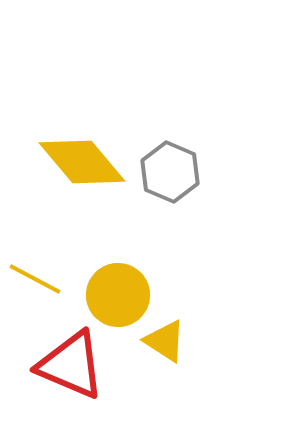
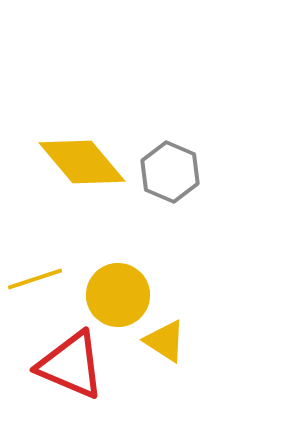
yellow line: rotated 46 degrees counterclockwise
